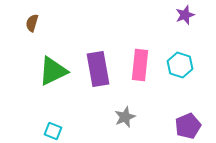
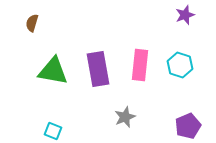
green triangle: rotated 36 degrees clockwise
